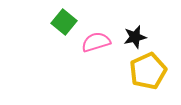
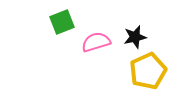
green square: moved 2 px left; rotated 30 degrees clockwise
